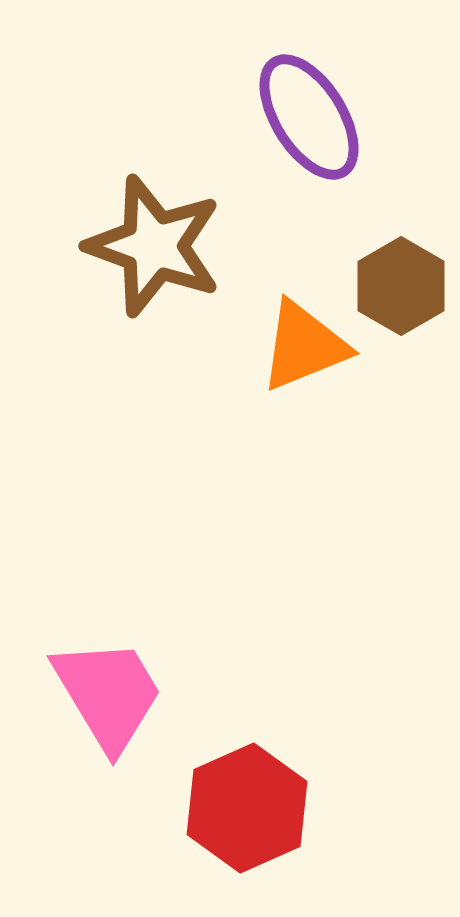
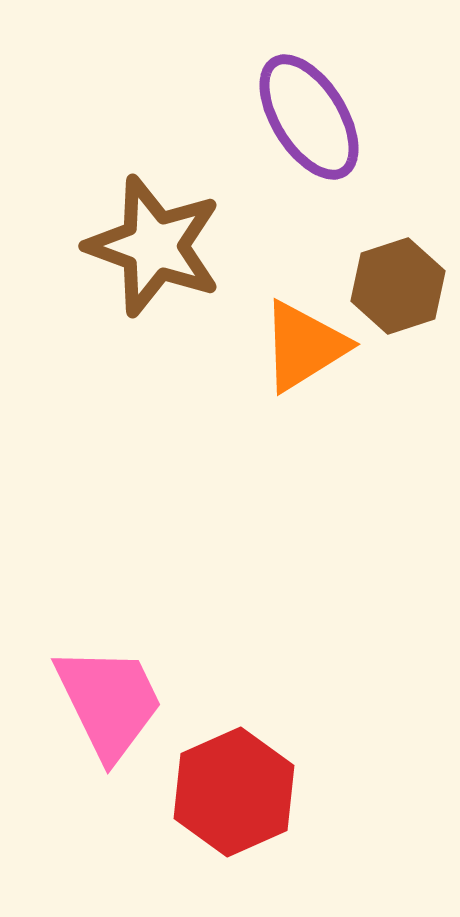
brown hexagon: moved 3 px left; rotated 12 degrees clockwise
orange triangle: rotated 10 degrees counterclockwise
pink trapezoid: moved 1 px right, 8 px down; rotated 5 degrees clockwise
red hexagon: moved 13 px left, 16 px up
